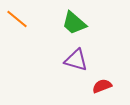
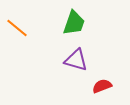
orange line: moved 9 px down
green trapezoid: rotated 112 degrees counterclockwise
